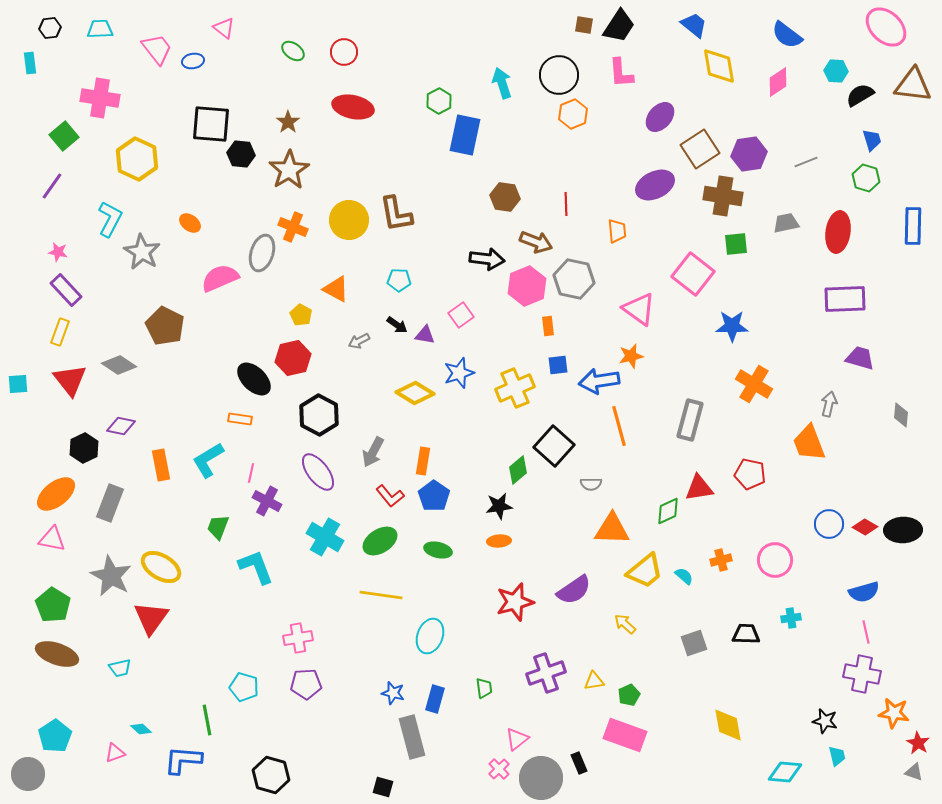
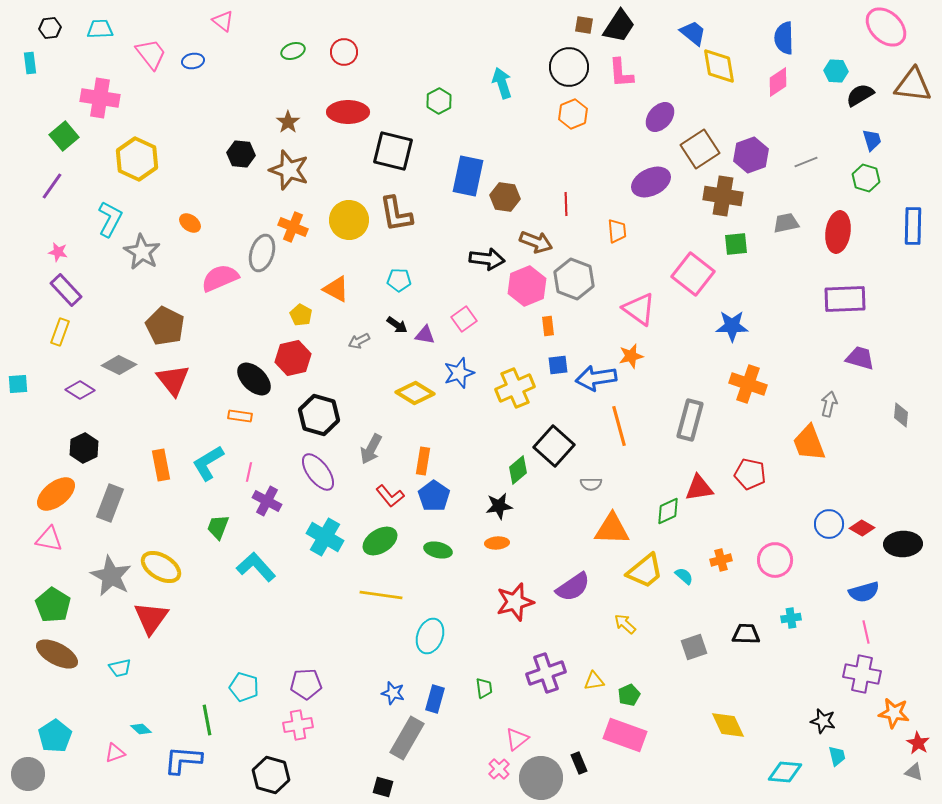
blue trapezoid at (694, 25): moved 1 px left, 8 px down
pink triangle at (224, 28): moved 1 px left, 7 px up
blue semicircle at (787, 35): moved 3 px left, 3 px down; rotated 52 degrees clockwise
pink trapezoid at (157, 49): moved 6 px left, 5 px down
green ellipse at (293, 51): rotated 55 degrees counterclockwise
black circle at (559, 75): moved 10 px right, 8 px up
red ellipse at (353, 107): moved 5 px left, 5 px down; rotated 12 degrees counterclockwise
black square at (211, 124): moved 182 px right, 27 px down; rotated 9 degrees clockwise
blue rectangle at (465, 135): moved 3 px right, 41 px down
purple hexagon at (749, 154): moved 2 px right, 1 px down; rotated 12 degrees counterclockwise
brown star at (289, 170): rotated 21 degrees counterclockwise
purple ellipse at (655, 185): moved 4 px left, 3 px up
gray hexagon at (574, 279): rotated 9 degrees clockwise
pink square at (461, 315): moved 3 px right, 4 px down
gray diamond at (119, 365): rotated 8 degrees counterclockwise
red triangle at (70, 380): moved 103 px right
blue arrow at (599, 381): moved 3 px left, 3 px up
orange cross at (754, 384): moved 6 px left; rotated 12 degrees counterclockwise
black hexagon at (319, 415): rotated 12 degrees counterclockwise
orange rectangle at (240, 419): moved 3 px up
purple diamond at (121, 426): moved 41 px left, 36 px up; rotated 20 degrees clockwise
gray arrow at (373, 452): moved 2 px left, 3 px up
cyan L-shape at (208, 460): moved 3 px down
pink line at (251, 473): moved 2 px left, 1 px up
red diamond at (865, 527): moved 3 px left, 1 px down
black ellipse at (903, 530): moved 14 px down
pink triangle at (52, 539): moved 3 px left
orange ellipse at (499, 541): moved 2 px left, 2 px down
cyan L-shape at (256, 567): rotated 21 degrees counterclockwise
purple semicircle at (574, 590): moved 1 px left, 3 px up
pink cross at (298, 638): moved 87 px down
gray square at (694, 643): moved 4 px down
brown ellipse at (57, 654): rotated 9 degrees clockwise
black star at (825, 721): moved 2 px left
yellow diamond at (728, 725): rotated 15 degrees counterclockwise
gray rectangle at (412, 737): moved 5 px left, 1 px down; rotated 45 degrees clockwise
